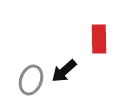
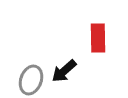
red rectangle: moved 1 px left, 1 px up
